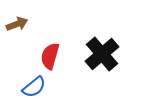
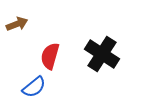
black cross: rotated 16 degrees counterclockwise
